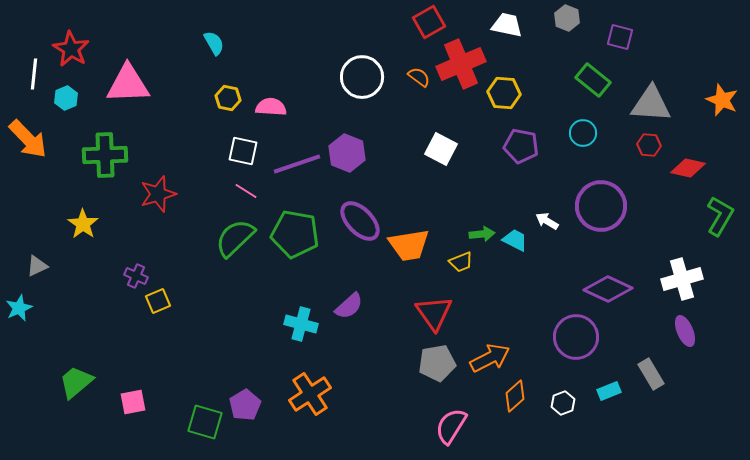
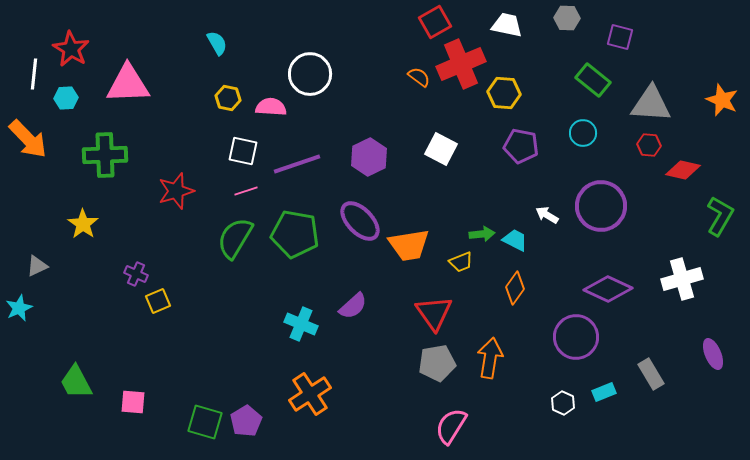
gray hexagon at (567, 18): rotated 20 degrees counterclockwise
red square at (429, 22): moved 6 px right
cyan semicircle at (214, 43): moved 3 px right
white circle at (362, 77): moved 52 px left, 3 px up
cyan hexagon at (66, 98): rotated 20 degrees clockwise
purple hexagon at (347, 153): moved 22 px right, 4 px down; rotated 12 degrees clockwise
red diamond at (688, 168): moved 5 px left, 2 px down
pink line at (246, 191): rotated 50 degrees counterclockwise
red star at (158, 194): moved 18 px right, 3 px up
white arrow at (547, 221): moved 6 px up
green semicircle at (235, 238): rotated 15 degrees counterclockwise
purple cross at (136, 276): moved 2 px up
purple semicircle at (349, 306): moved 4 px right
cyan cross at (301, 324): rotated 8 degrees clockwise
purple ellipse at (685, 331): moved 28 px right, 23 px down
orange arrow at (490, 358): rotated 54 degrees counterclockwise
green trapezoid at (76, 382): rotated 78 degrees counterclockwise
cyan rectangle at (609, 391): moved 5 px left, 1 px down
orange diamond at (515, 396): moved 108 px up; rotated 12 degrees counterclockwise
pink square at (133, 402): rotated 16 degrees clockwise
white hexagon at (563, 403): rotated 15 degrees counterclockwise
purple pentagon at (245, 405): moved 1 px right, 16 px down
